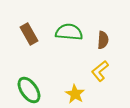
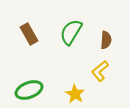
green semicircle: moved 2 px right; rotated 64 degrees counterclockwise
brown semicircle: moved 3 px right
green ellipse: rotated 76 degrees counterclockwise
